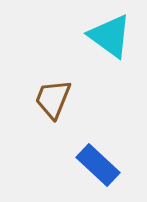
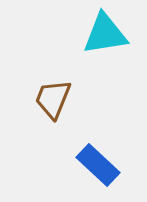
cyan triangle: moved 5 px left, 2 px up; rotated 45 degrees counterclockwise
